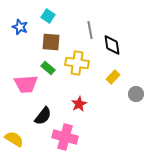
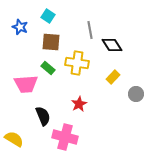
black diamond: rotated 25 degrees counterclockwise
black semicircle: rotated 60 degrees counterclockwise
